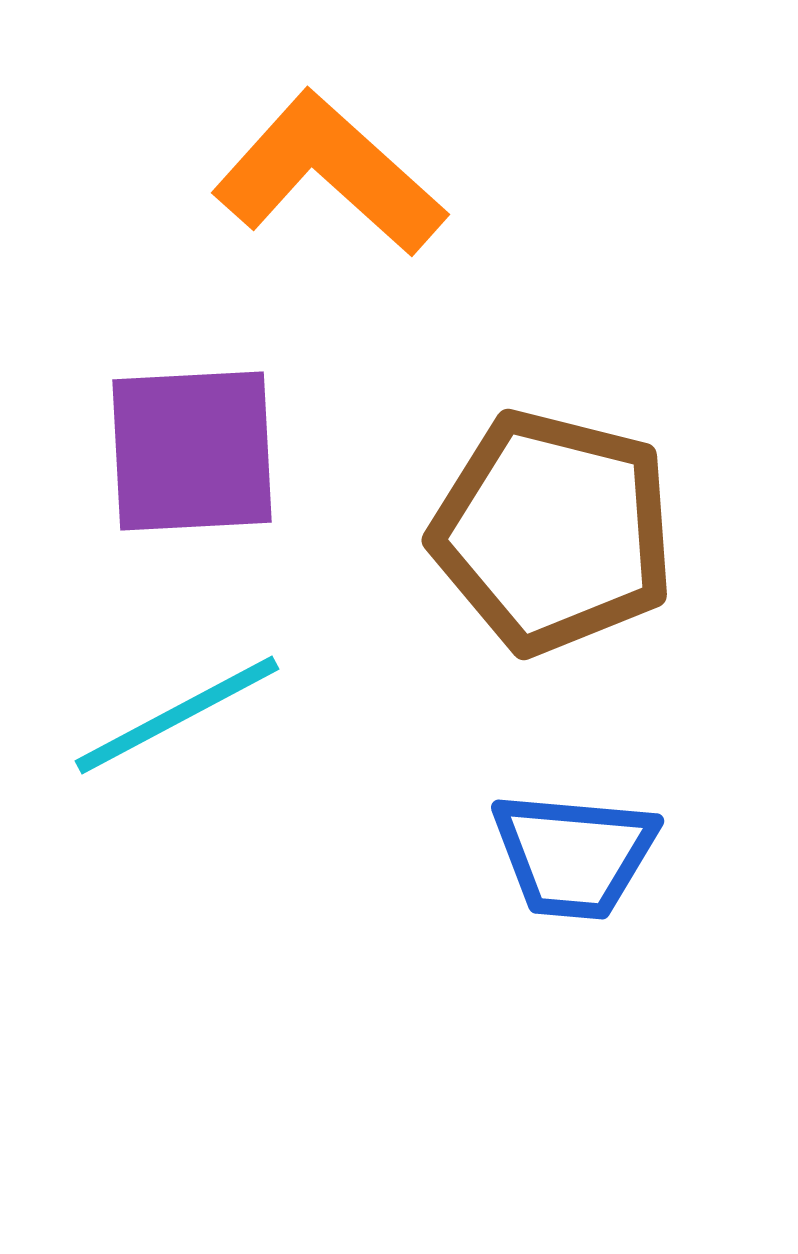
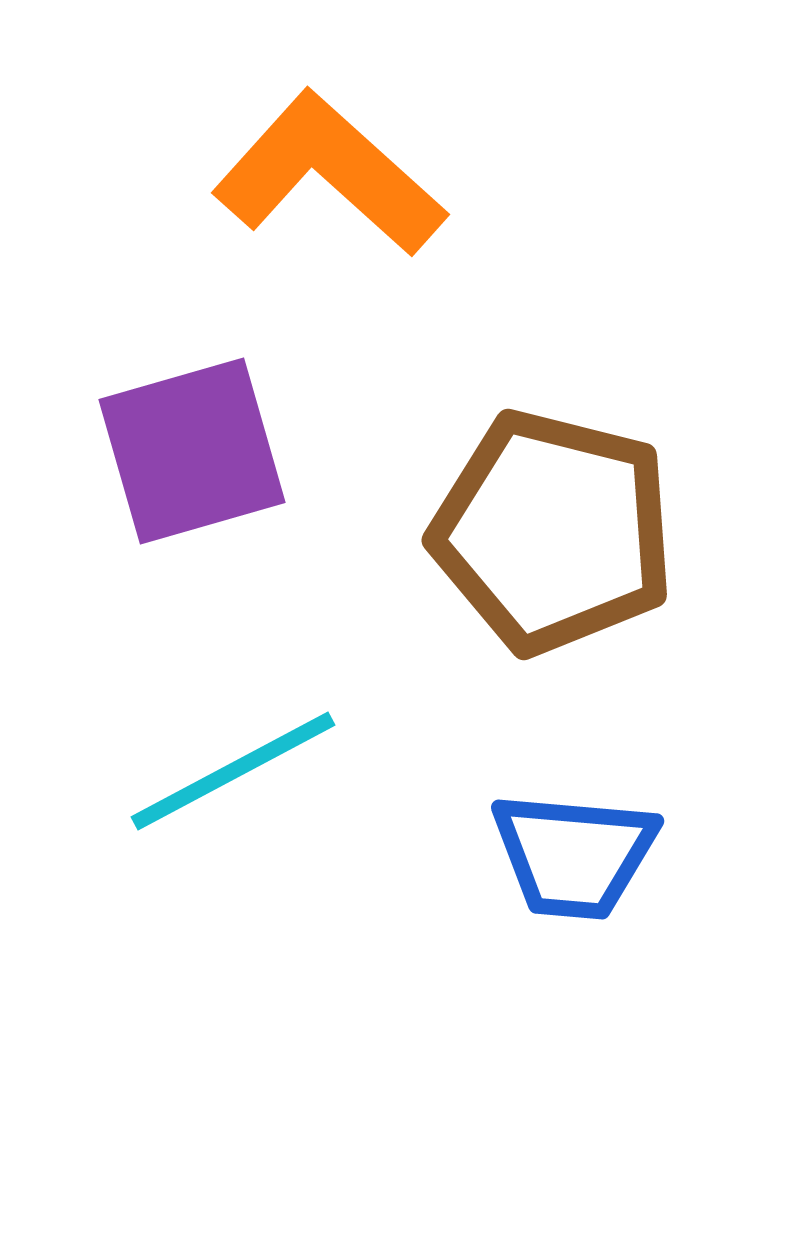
purple square: rotated 13 degrees counterclockwise
cyan line: moved 56 px right, 56 px down
